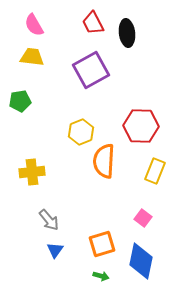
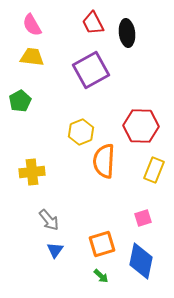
pink semicircle: moved 2 px left
green pentagon: rotated 20 degrees counterclockwise
yellow rectangle: moved 1 px left, 1 px up
pink square: rotated 36 degrees clockwise
green arrow: rotated 28 degrees clockwise
